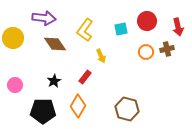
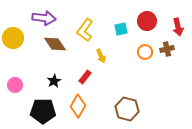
orange circle: moved 1 px left
